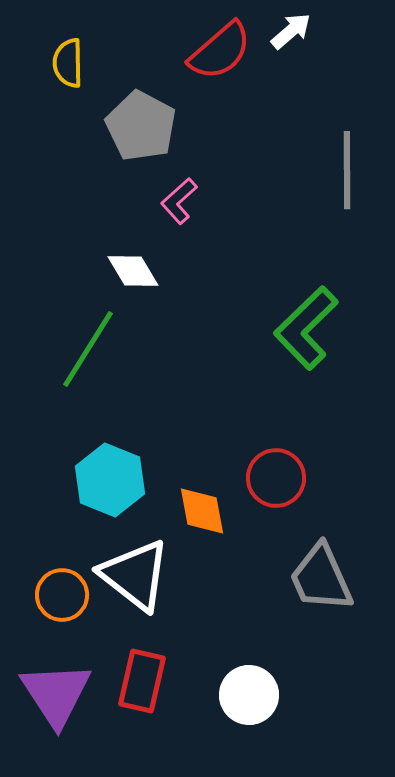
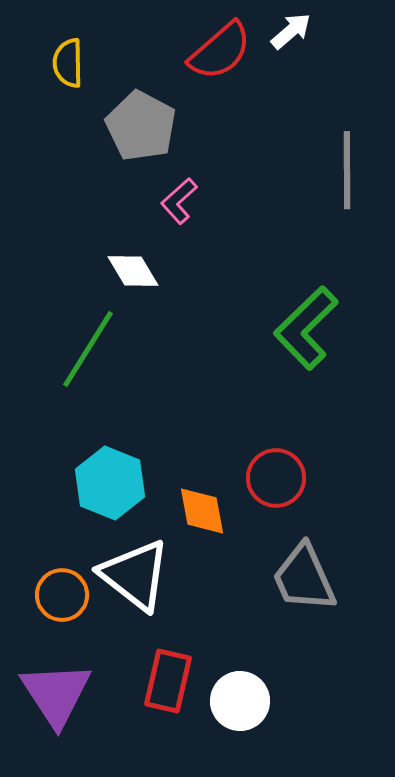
cyan hexagon: moved 3 px down
gray trapezoid: moved 17 px left
red rectangle: moved 26 px right
white circle: moved 9 px left, 6 px down
